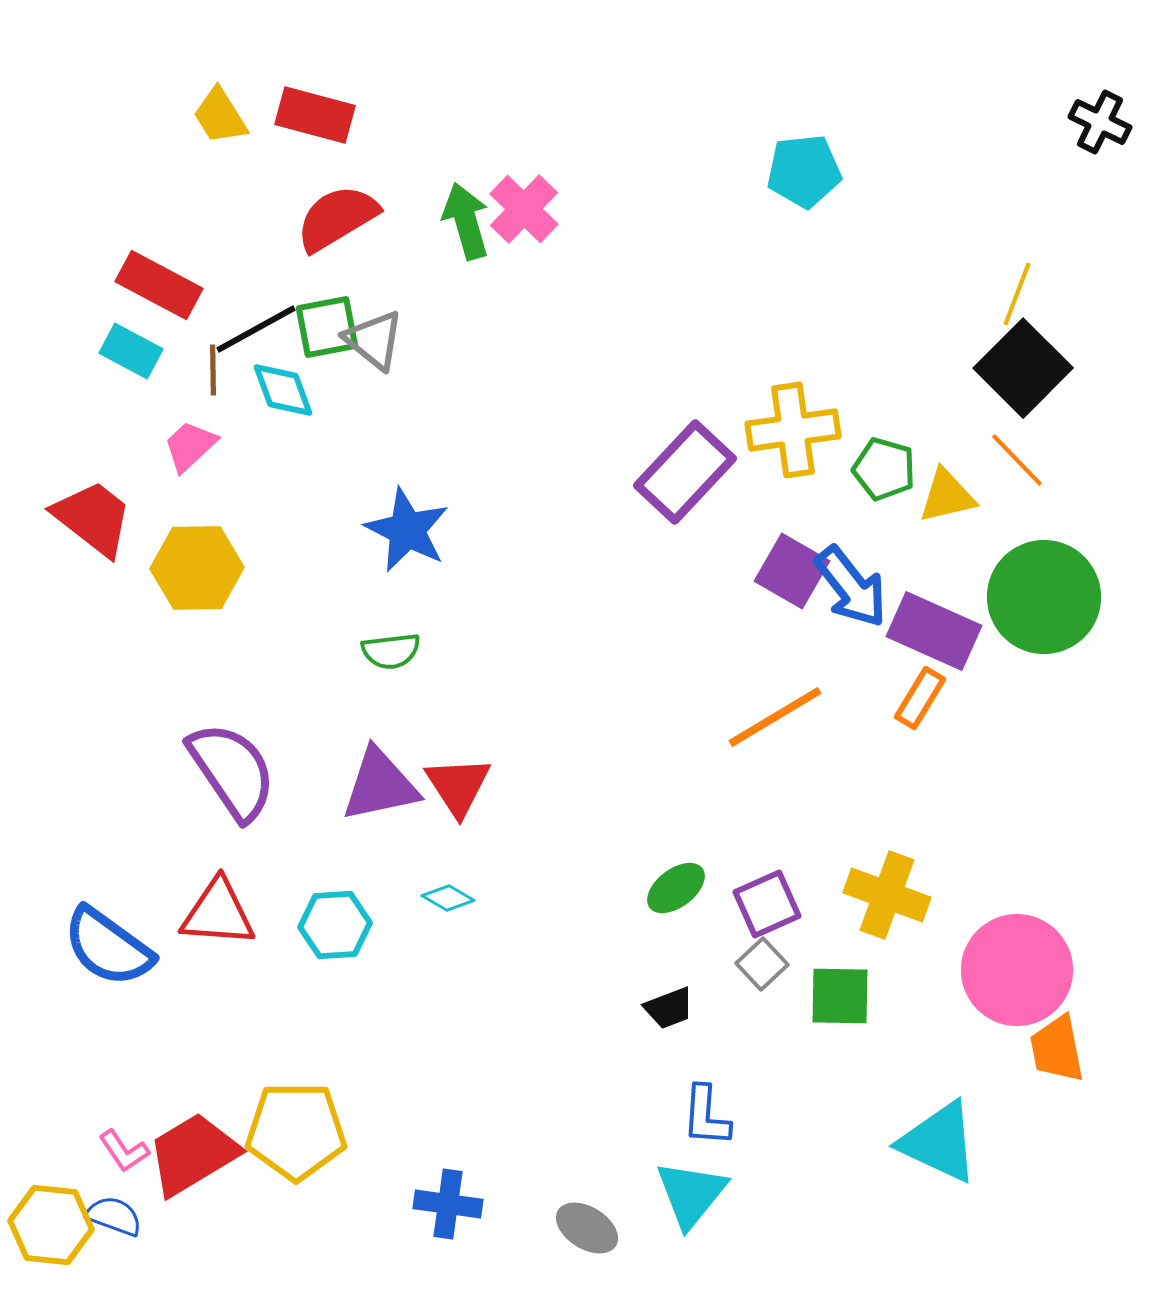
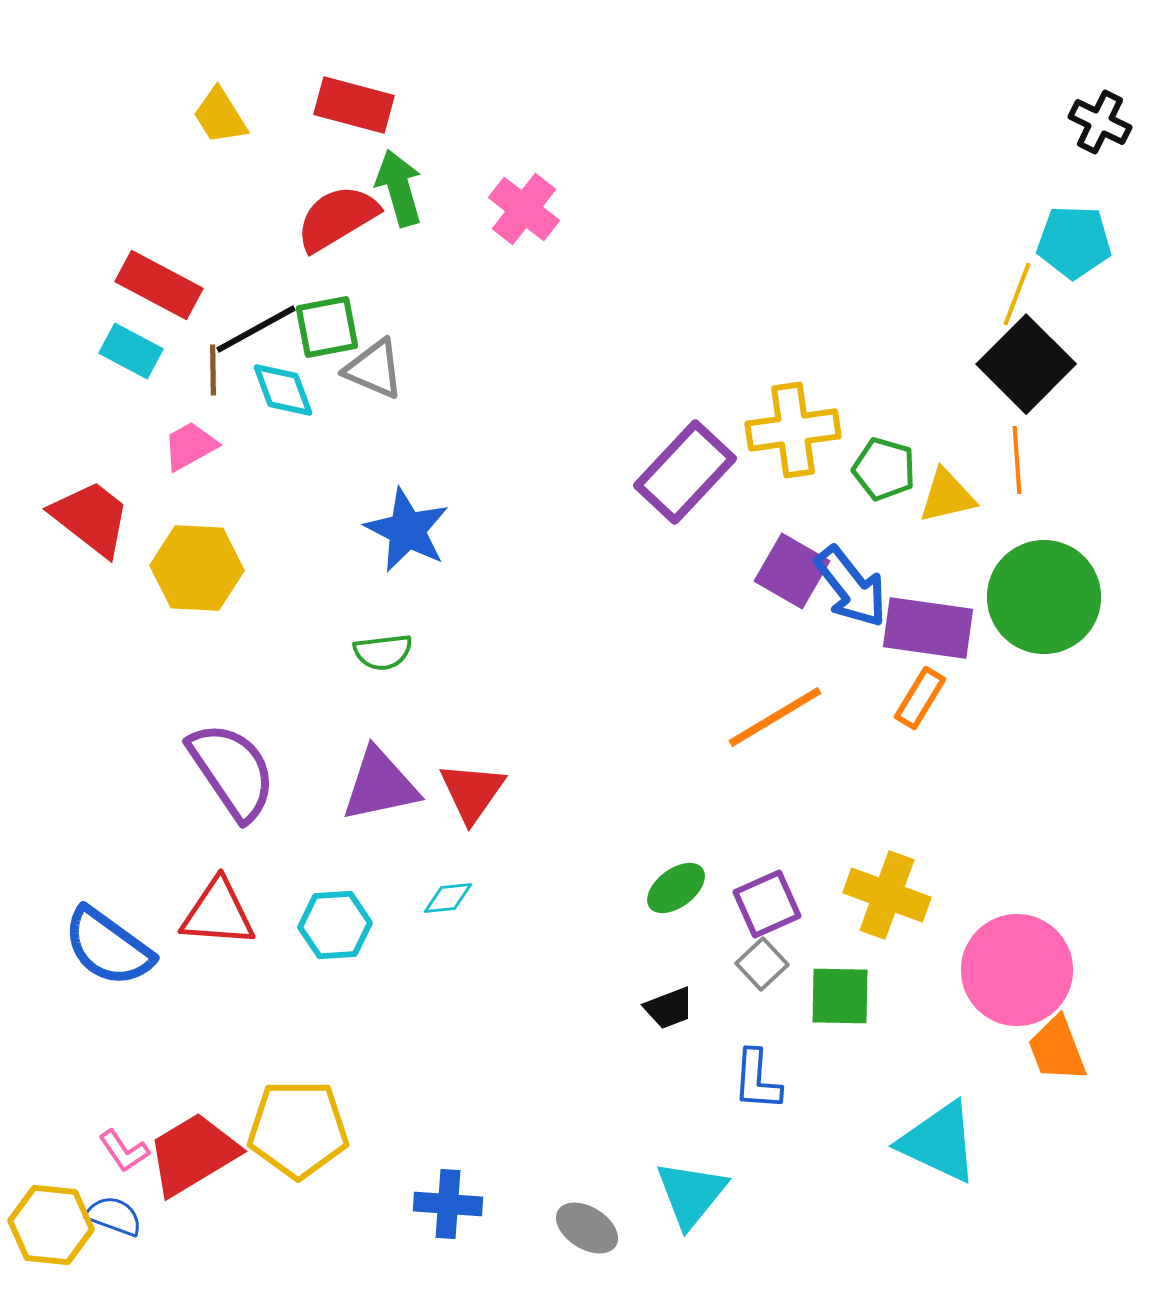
red rectangle at (315, 115): moved 39 px right, 10 px up
cyan pentagon at (804, 171): moved 270 px right, 71 px down; rotated 8 degrees clockwise
pink cross at (524, 209): rotated 6 degrees counterclockwise
green arrow at (466, 221): moved 67 px left, 33 px up
gray triangle at (374, 340): moved 29 px down; rotated 16 degrees counterclockwise
black square at (1023, 368): moved 3 px right, 4 px up
pink trapezoid at (190, 446): rotated 14 degrees clockwise
orange line at (1017, 460): rotated 40 degrees clockwise
red trapezoid at (93, 518): moved 2 px left
yellow hexagon at (197, 568): rotated 4 degrees clockwise
purple rectangle at (934, 631): moved 6 px left, 3 px up; rotated 16 degrees counterclockwise
green semicircle at (391, 651): moved 8 px left, 1 px down
red triangle at (458, 786): moved 14 px right, 6 px down; rotated 8 degrees clockwise
cyan diamond at (448, 898): rotated 36 degrees counterclockwise
orange trapezoid at (1057, 1049): rotated 10 degrees counterclockwise
blue L-shape at (706, 1116): moved 51 px right, 36 px up
yellow pentagon at (296, 1131): moved 2 px right, 2 px up
blue cross at (448, 1204): rotated 4 degrees counterclockwise
